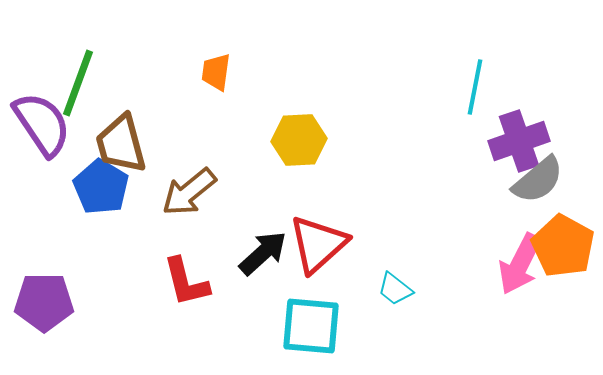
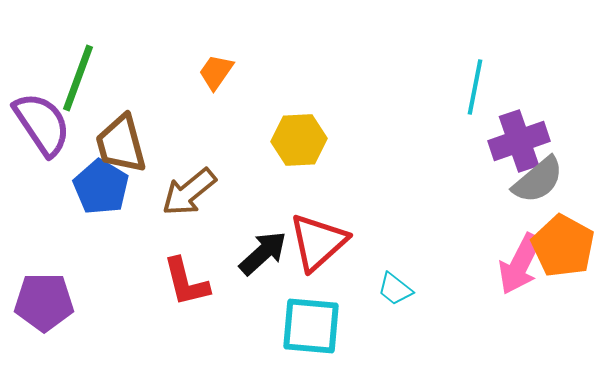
orange trapezoid: rotated 27 degrees clockwise
green line: moved 5 px up
red triangle: moved 2 px up
